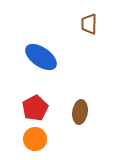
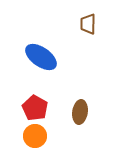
brown trapezoid: moved 1 px left
red pentagon: rotated 15 degrees counterclockwise
orange circle: moved 3 px up
